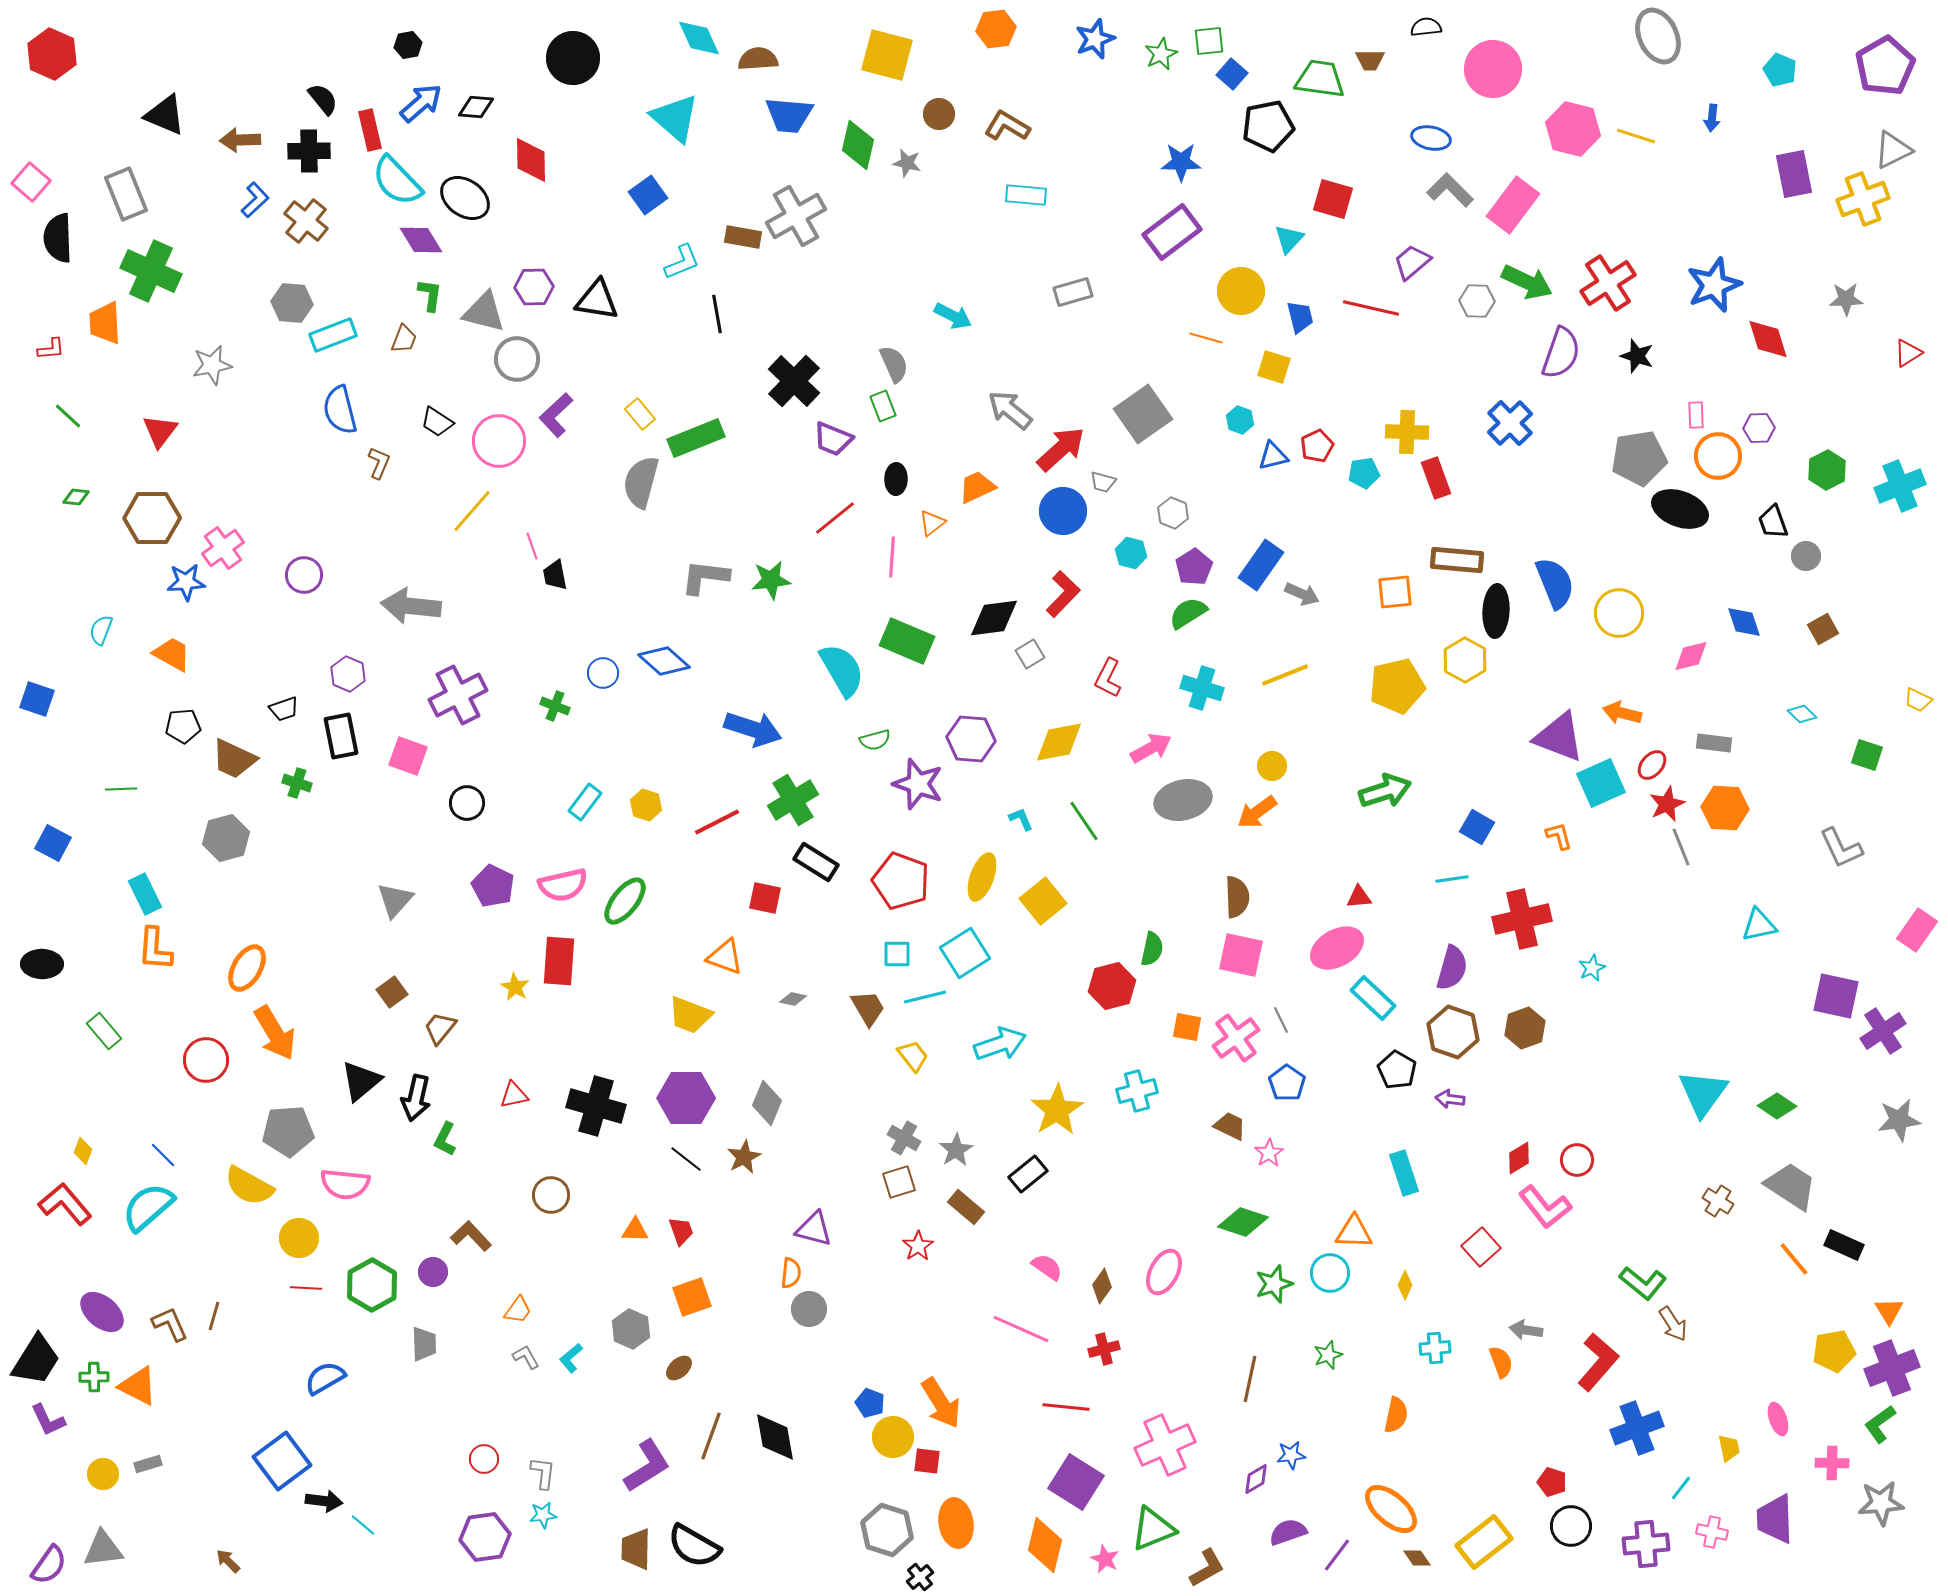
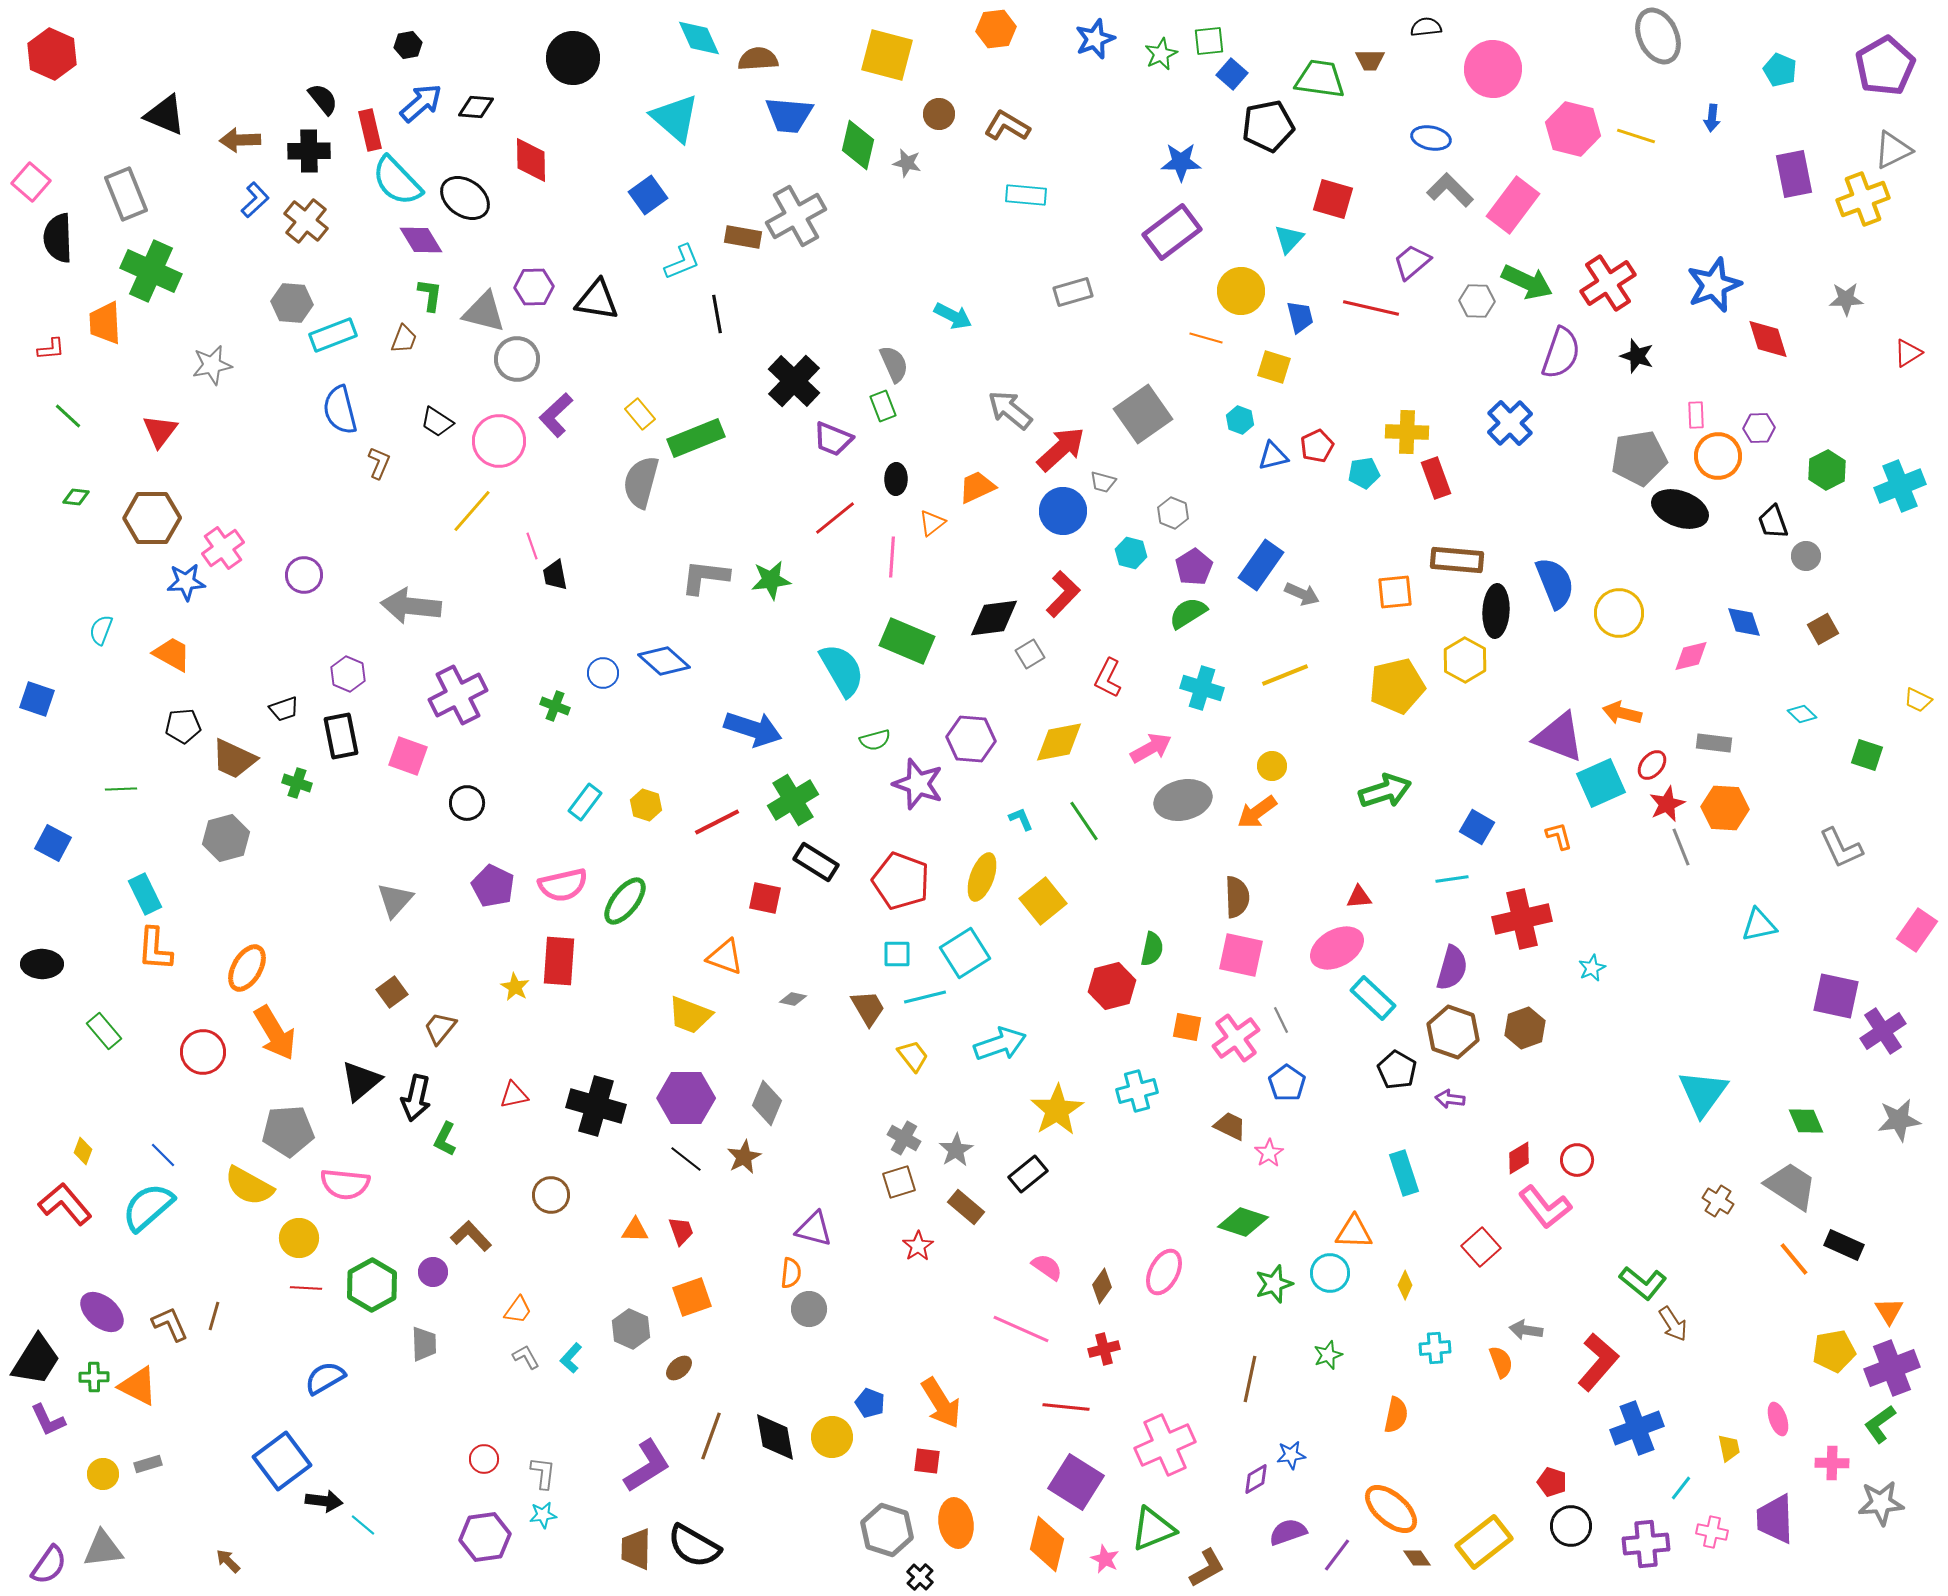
red circle at (206, 1060): moved 3 px left, 8 px up
green diamond at (1777, 1106): moved 29 px right, 15 px down; rotated 33 degrees clockwise
cyan L-shape at (571, 1358): rotated 8 degrees counterclockwise
yellow circle at (893, 1437): moved 61 px left
orange diamond at (1045, 1545): moved 2 px right, 1 px up
black cross at (920, 1577): rotated 8 degrees counterclockwise
